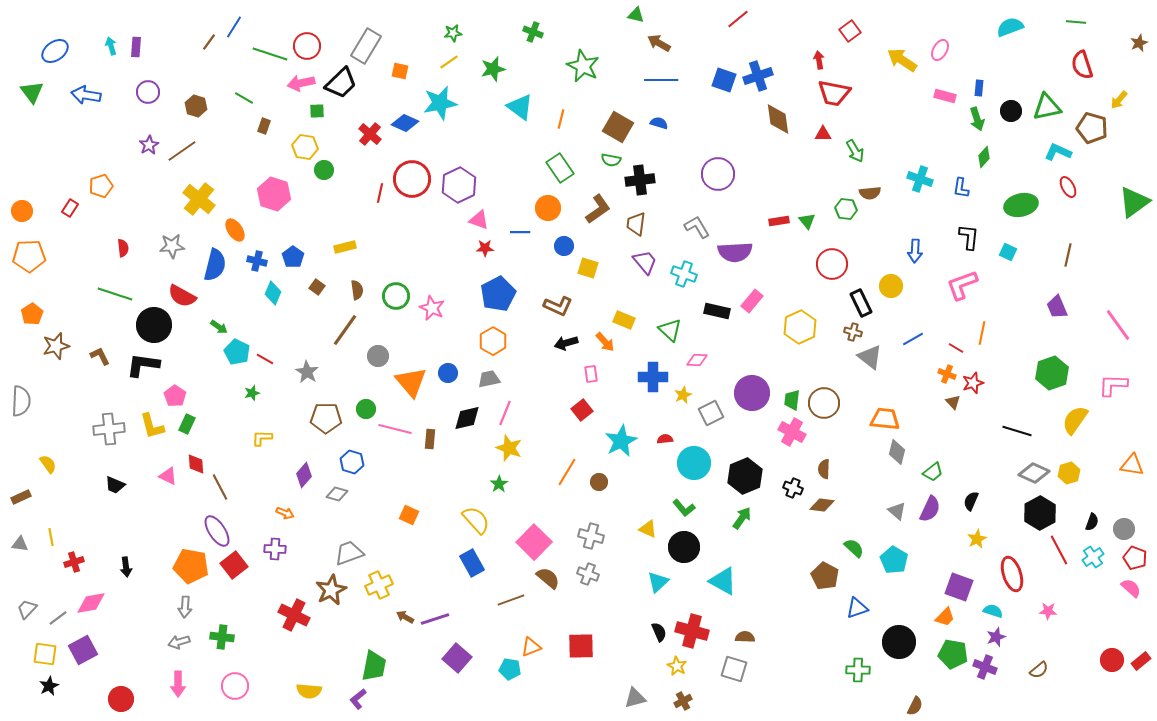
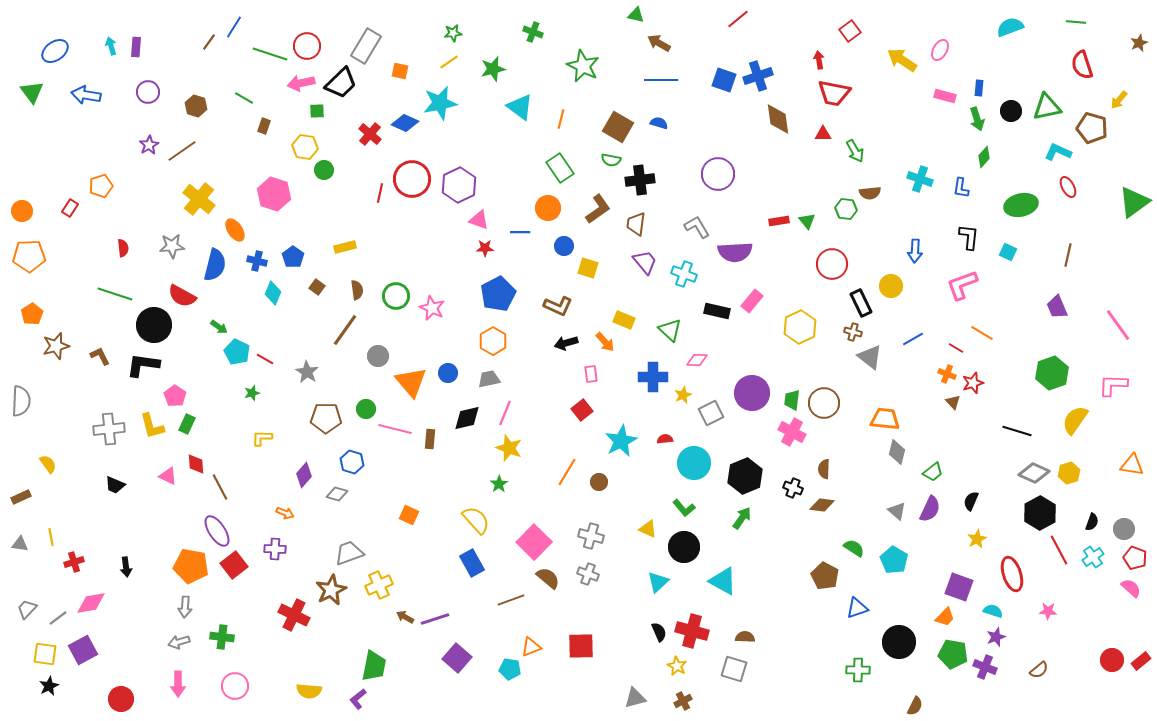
orange line at (982, 333): rotated 70 degrees counterclockwise
green semicircle at (854, 548): rotated 10 degrees counterclockwise
